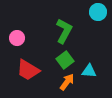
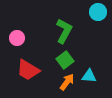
cyan triangle: moved 5 px down
